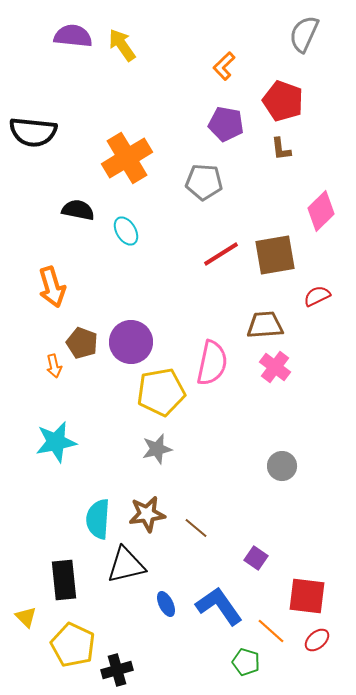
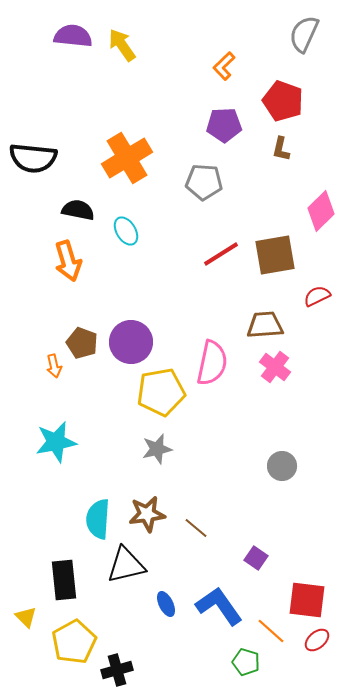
purple pentagon at (226, 124): moved 2 px left, 1 px down; rotated 12 degrees counterclockwise
black semicircle at (33, 132): moved 26 px down
brown L-shape at (281, 149): rotated 20 degrees clockwise
orange arrow at (52, 287): moved 16 px right, 26 px up
red square at (307, 596): moved 4 px down
yellow pentagon at (73, 645): moved 1 px right, 3 px up; rotated 18 degrees clockwise
